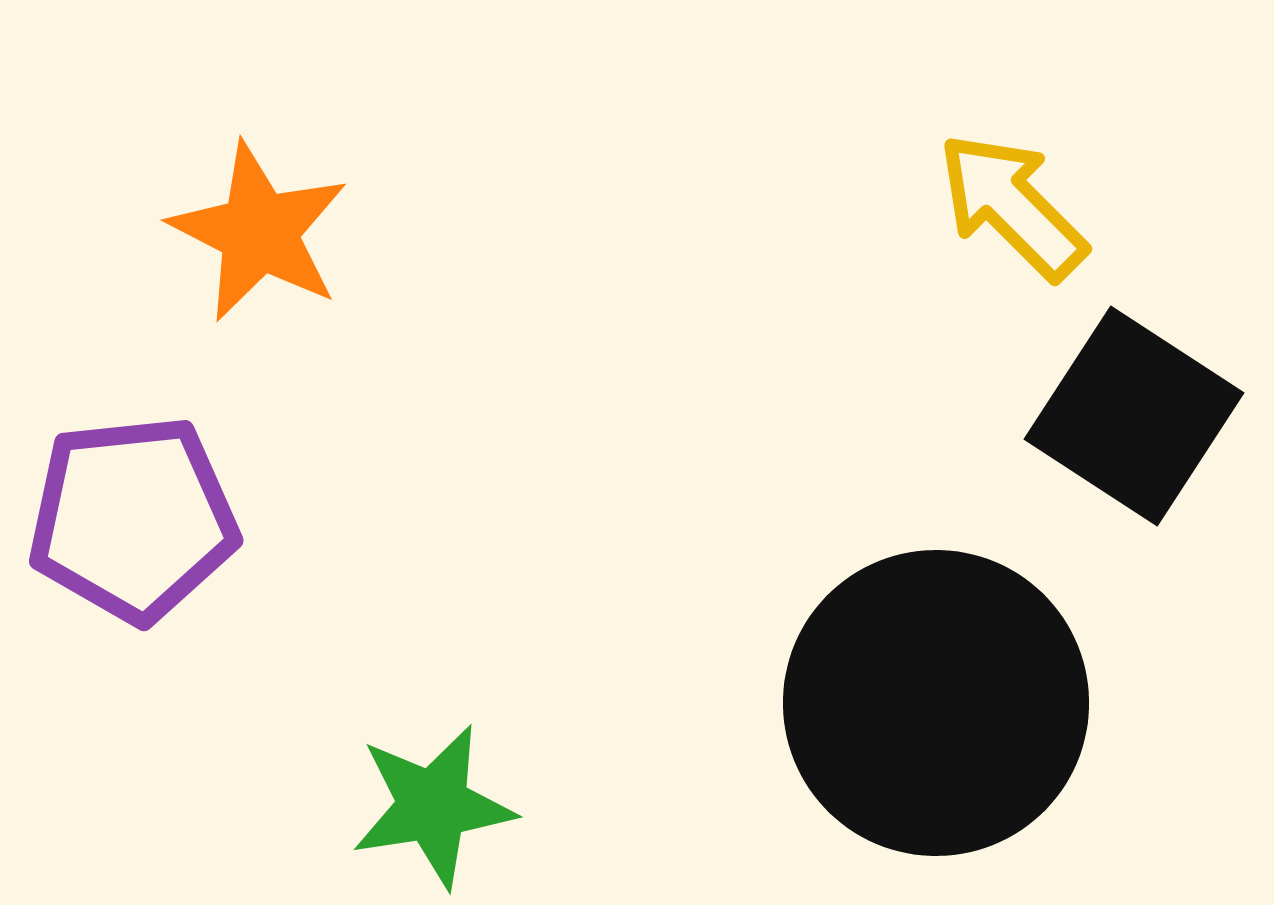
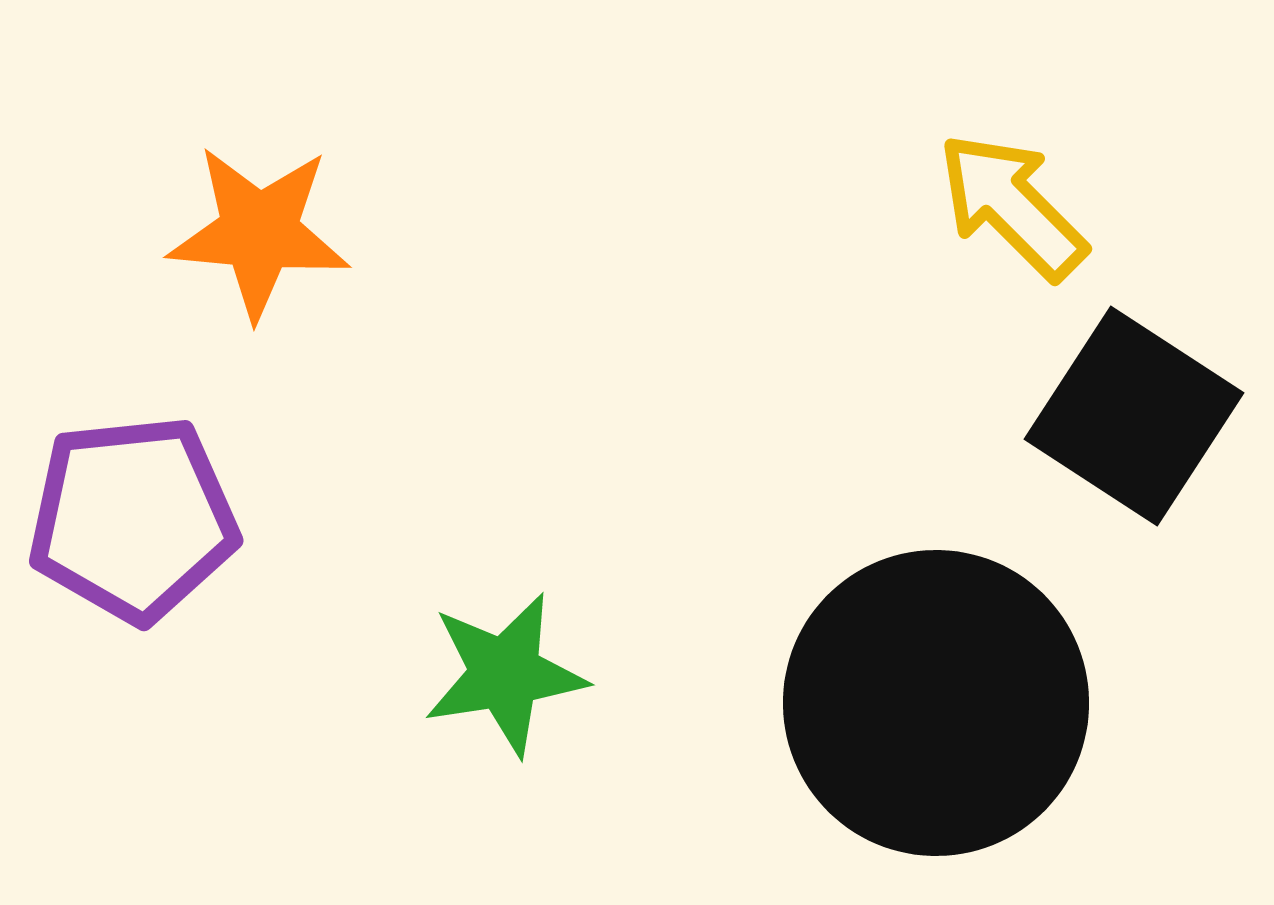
orange star: rotated 22 degrees counterclockwise
green star: moved 72 px right, 132 px up
